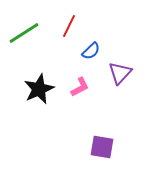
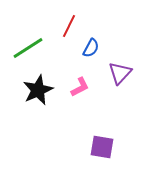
green line: moved 4 px right, 15 px down
blue semicircle: moved 3 px up; rotated 18 degrees counterclockwise
black star: moved 1 px left, 1 px down
